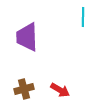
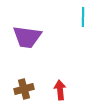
purple trapezoid: rotated 80 degrees counterclockwise
red arrow: rotated 126 degrees counterclockwise
